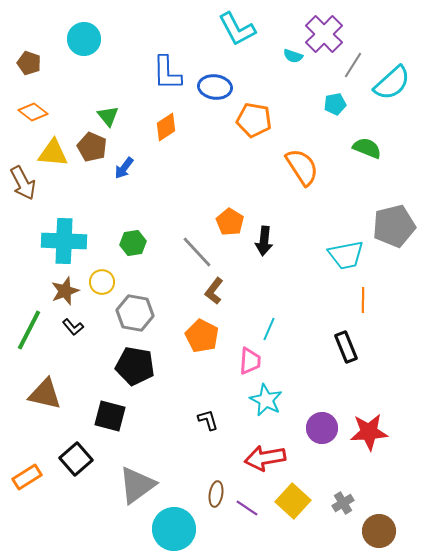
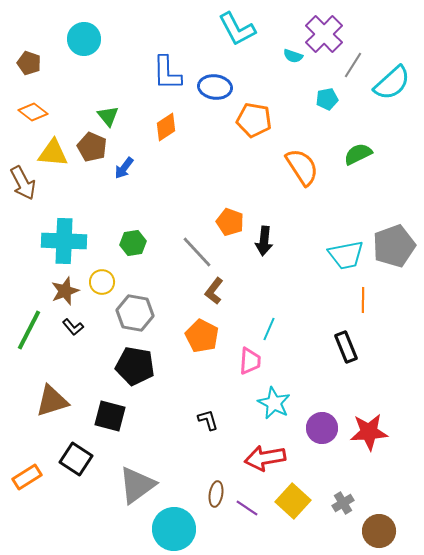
cyan pentagon at (335, 104): moved 8 px left, 5 px up
green semicircle at (367, 148): moved 9 px left, 6 px down; rotated 48 degrees counterclockwise
orange pentagon at (230, 222): rotated 12 degrees counterclockwise
gray pentagon at (394, 226): moved 20 px down; rotated 6 degrees counterclockwise
brown triangle at (45, 394): moved 7 px right, 7 px down; rotated 30 degrees counterclockwise
cyan star at (266, 400): moved 8 px right, 3 px down
black square at (76, 459): rotated 16 degrees counterclockwise
